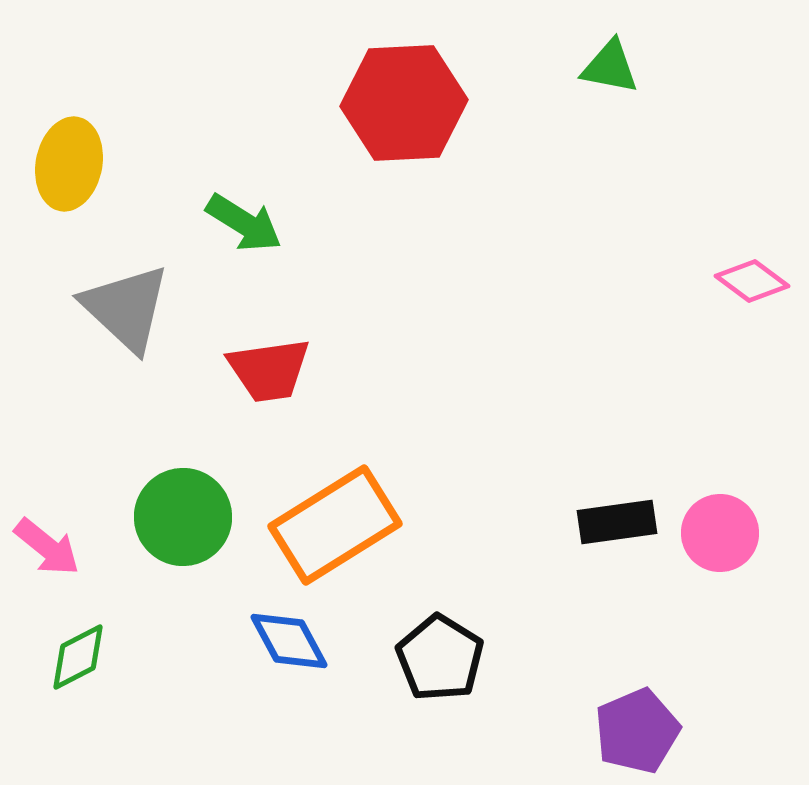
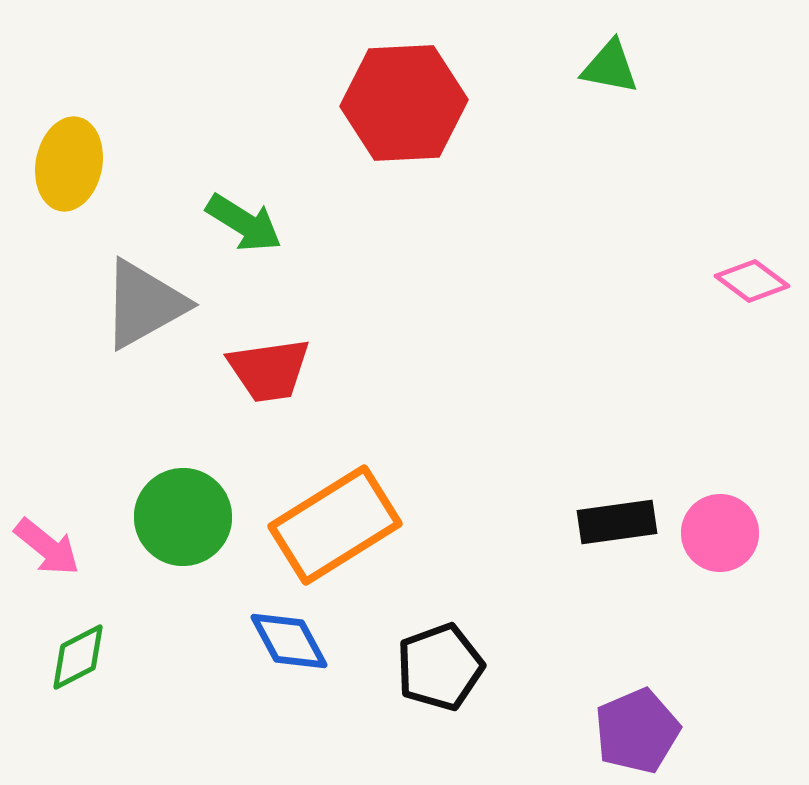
gray triangle: moved 18 px right, 4 px up; rotated 48 degrees clockwise
black pentagon: moved 9 px down; rotated 20 degrees clockwise
